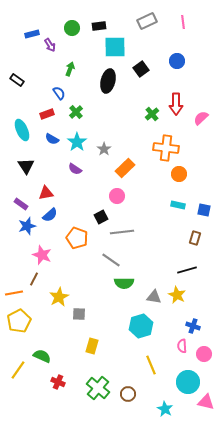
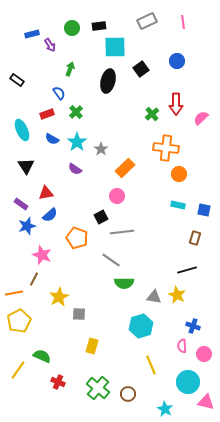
gray star at (104, 149): moved 3 px left
